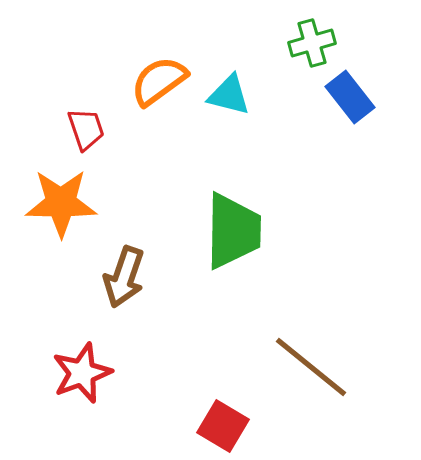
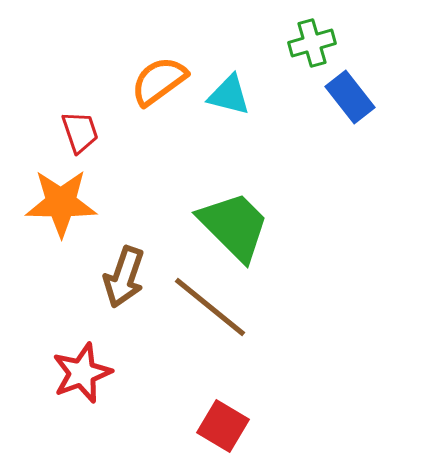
red trapezoid: moved 6 px left, 3 px down
green trapezoid: moved 1 px right, 5 px up; rotated 46 degrees counterclockwise
brown line: moved 101 px left, 60 px up
